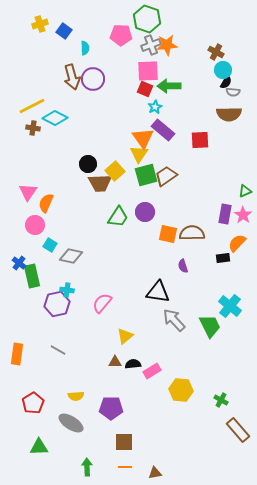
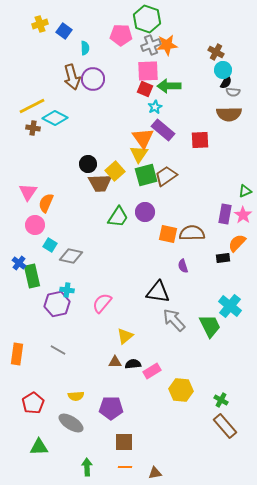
brown rectangle at (238, 430): moved 13 px left, 4 px up
